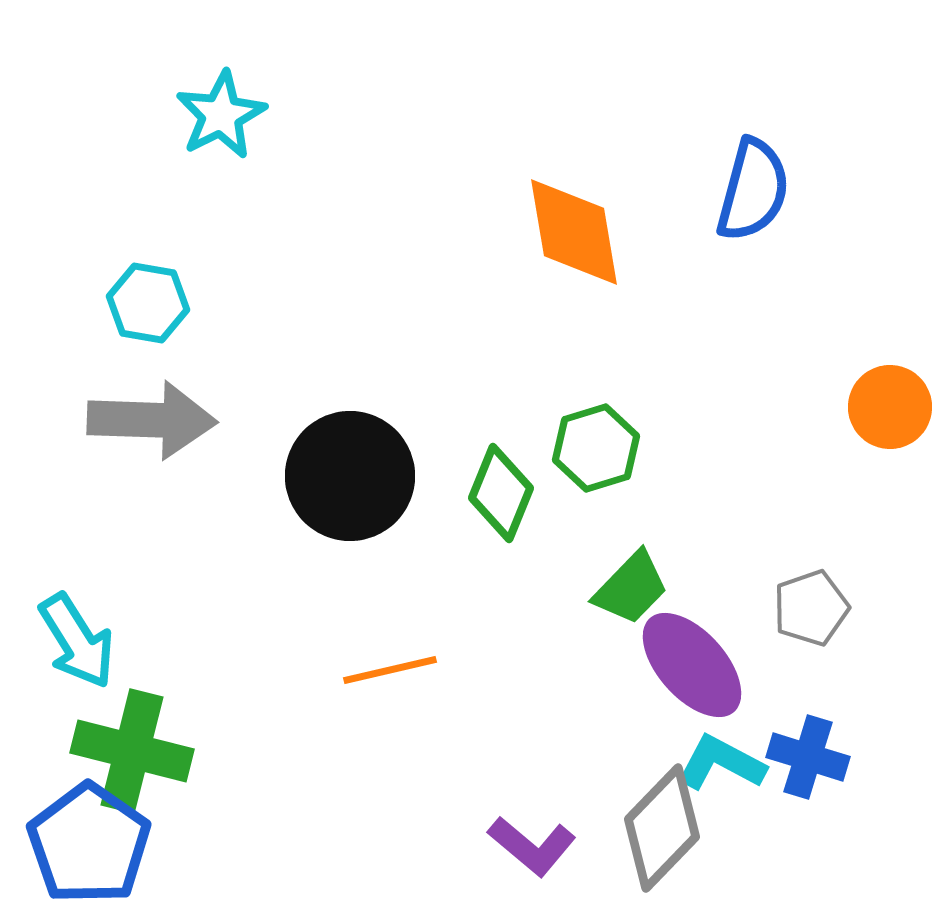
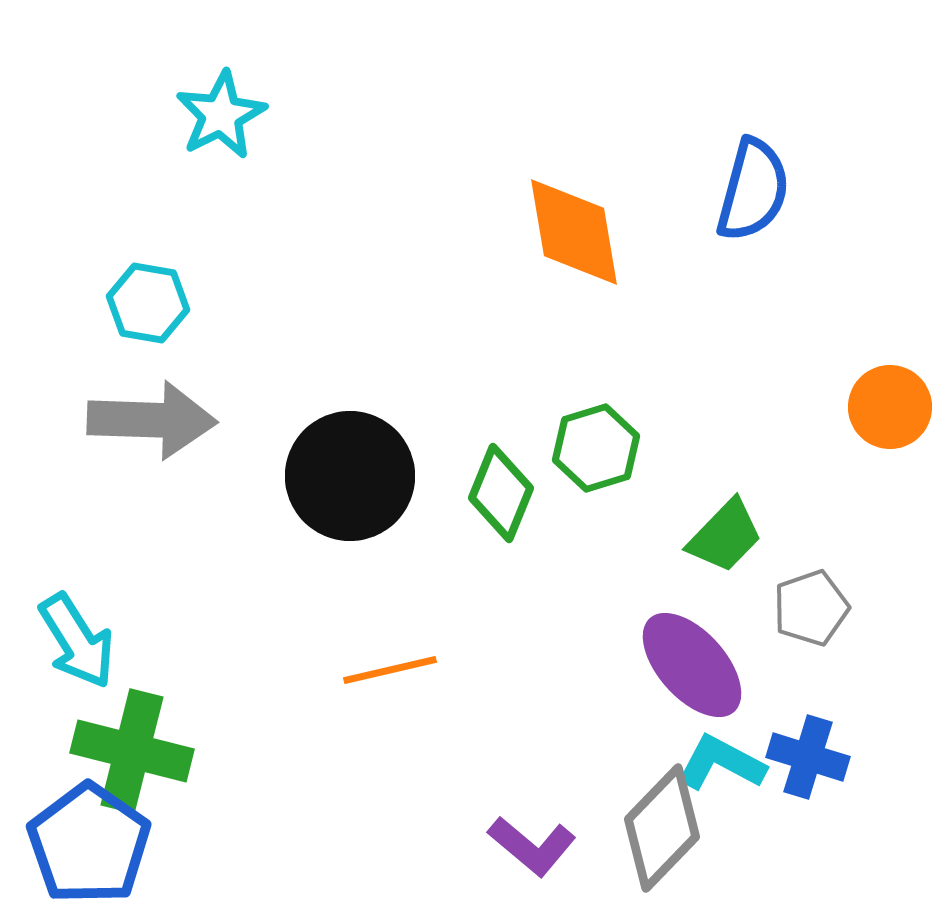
green trapezoid: moved 94 px right, 52 px up
